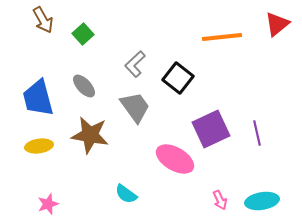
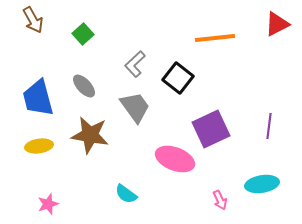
brown arrow: moved 10 px left
red triangle: rotated 12 degrees clockwise
orange line: moved 7 px left, 1 px down
purple line: moved 12 px right, 7 px up; rotated 20 degrees clockwise
pink ellipse: rotated 9 degrees counterclockwise
cyan ellipse: moved 17 px up
